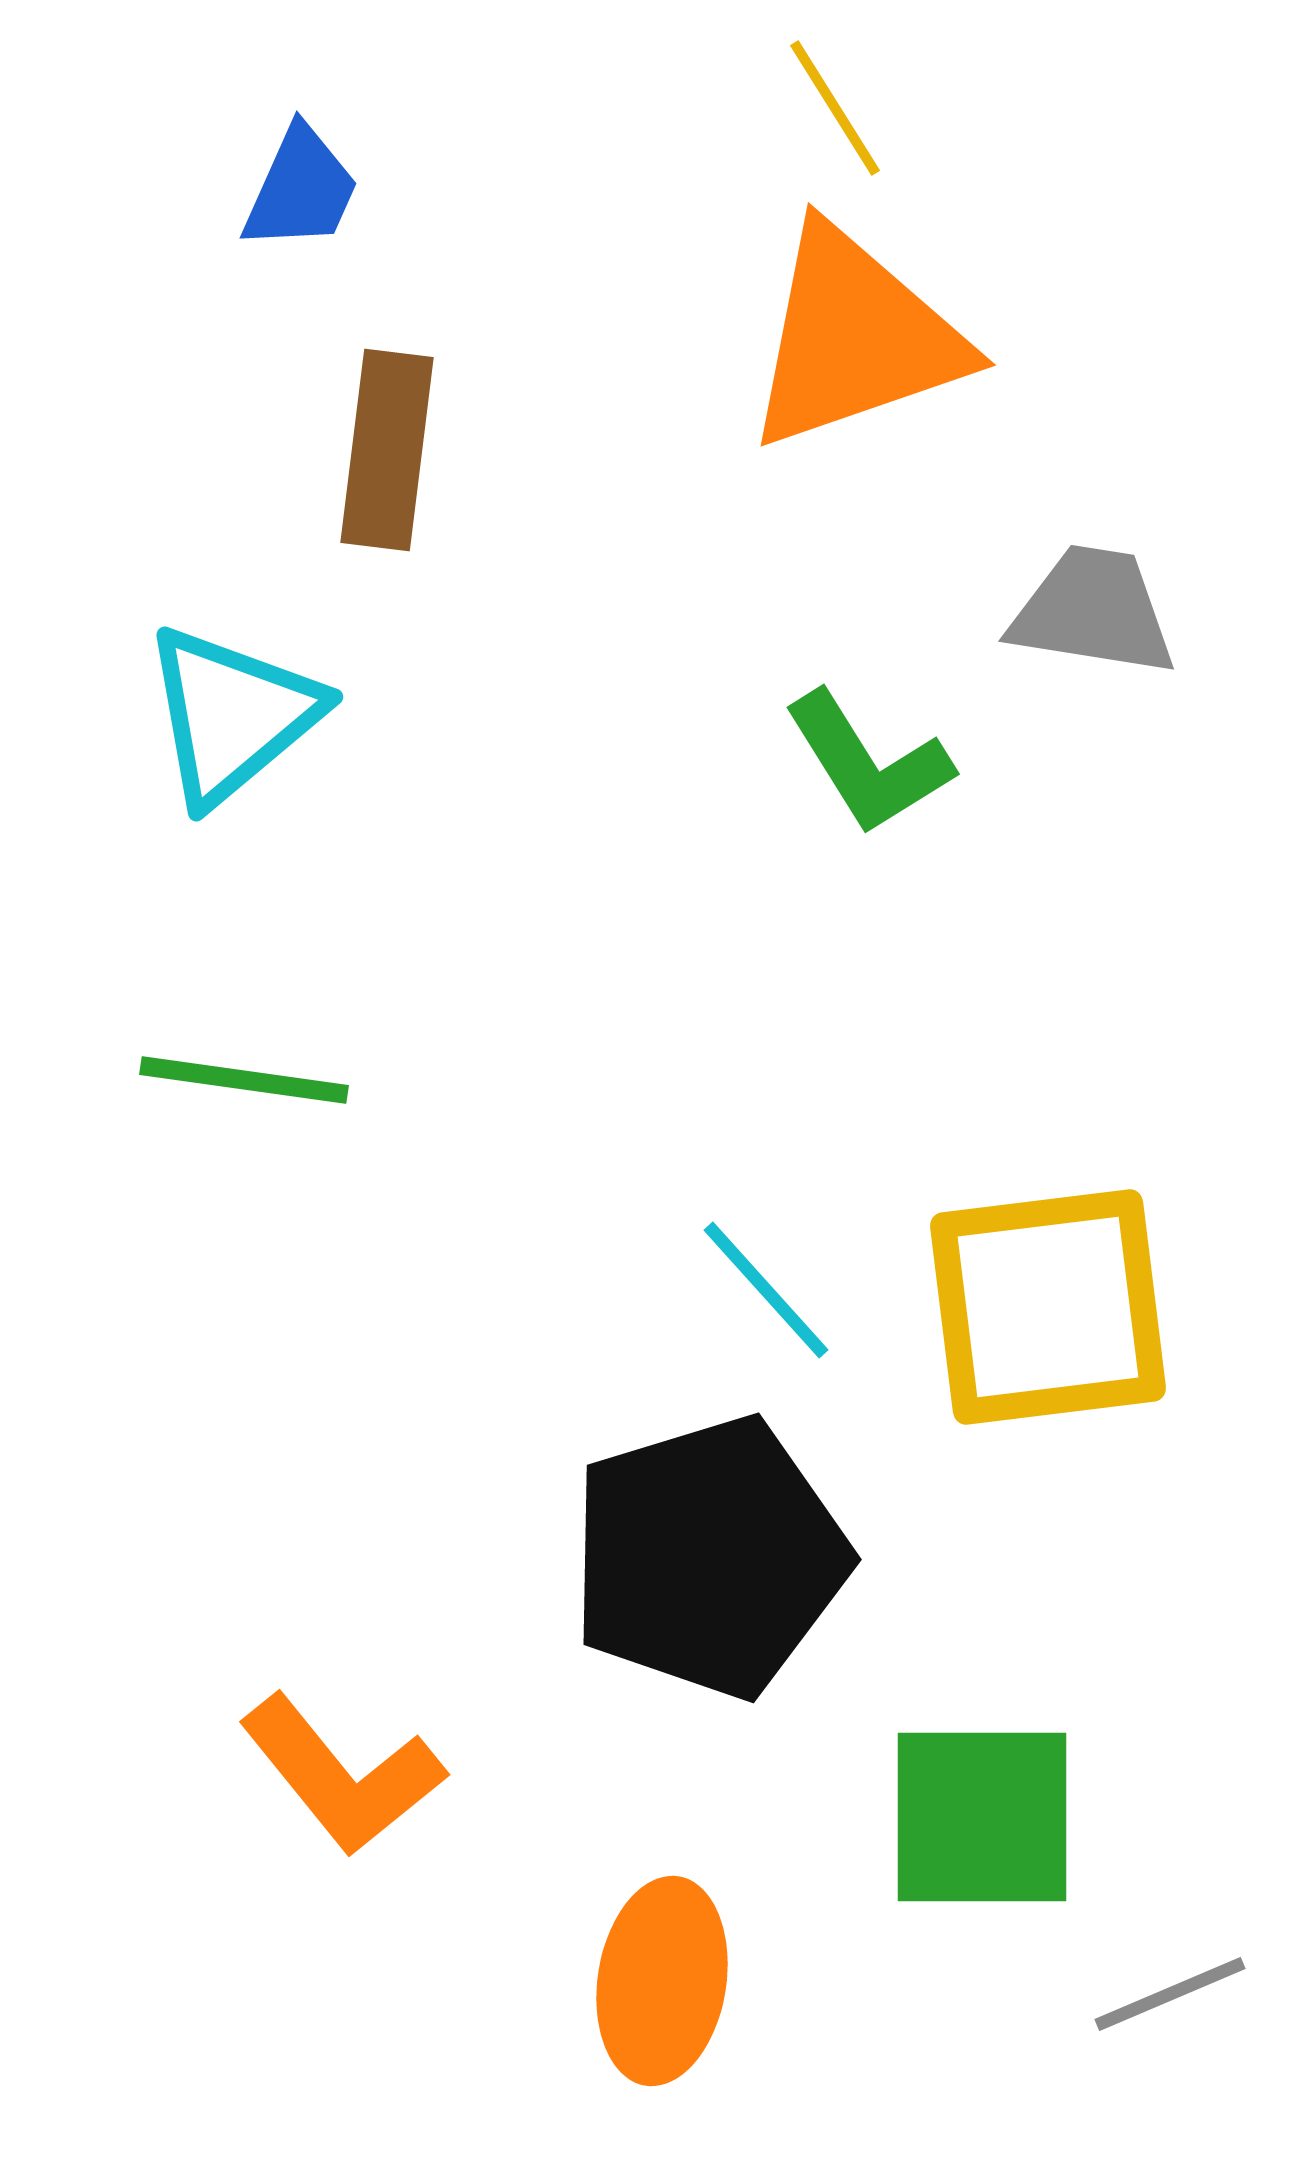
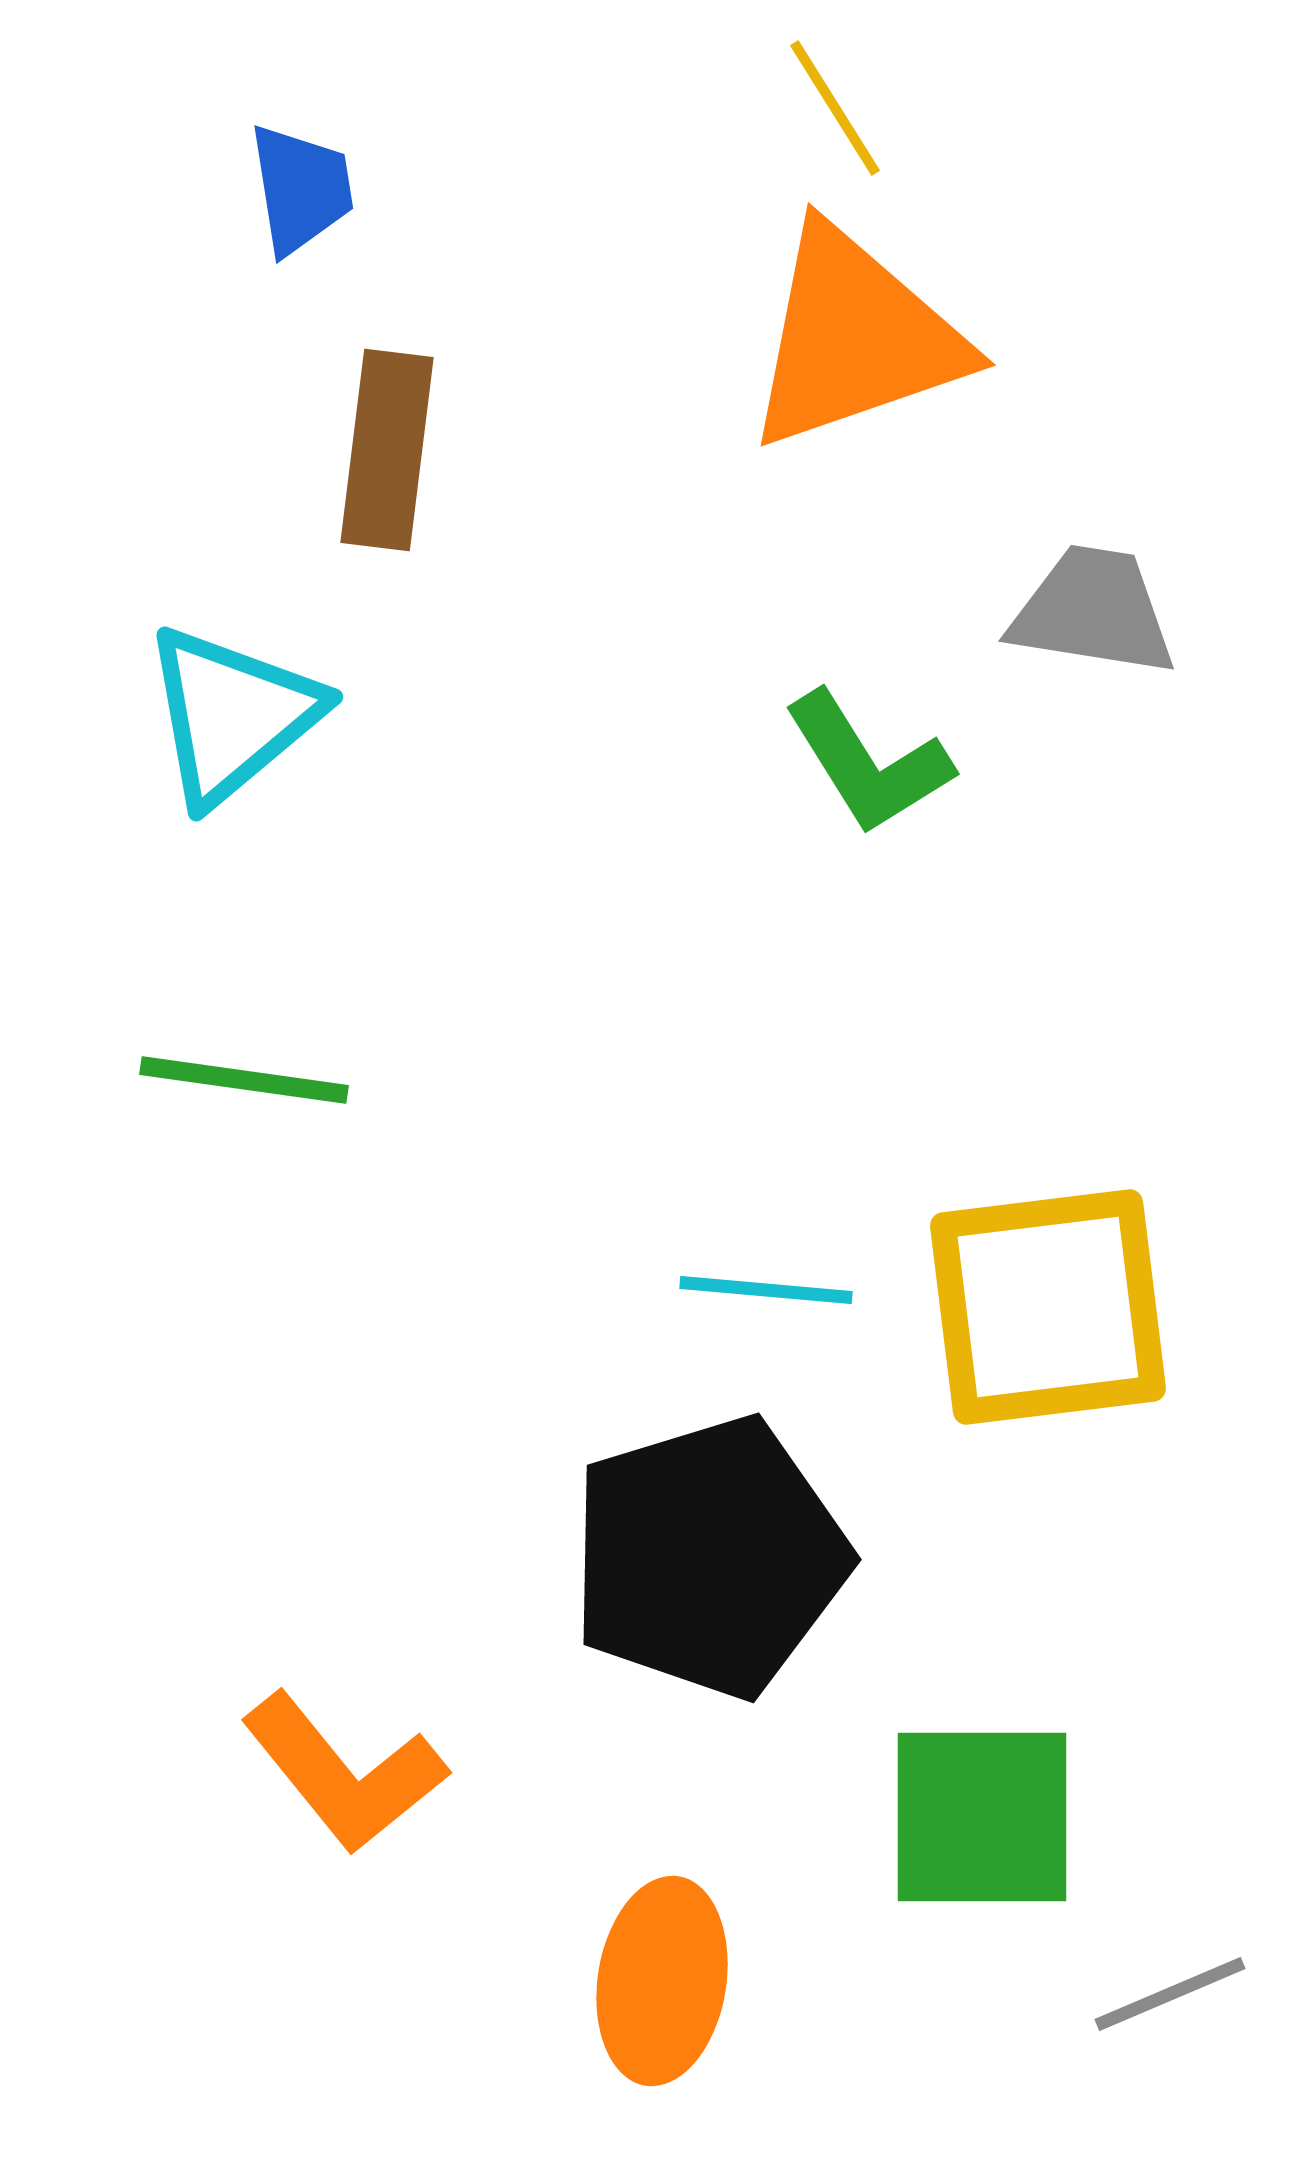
blue trapezoid: rotated 33 degrees counterclockwise
cyan line: rotated 43 degrees counterclockwise
orange L-shape: moved 2 px right, 2 px up
